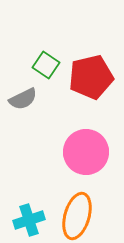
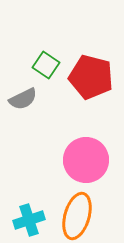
red pentagon: rotated 27 degrees clockwise
pink circle: moved 8 px down
